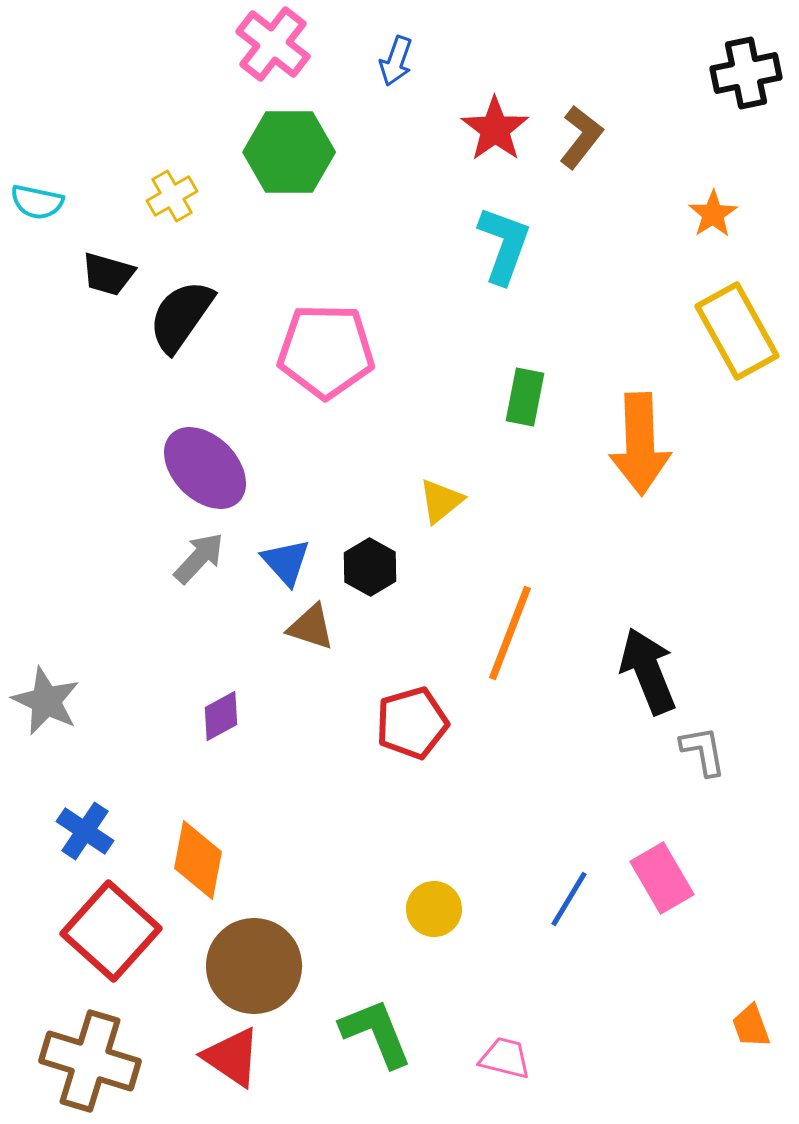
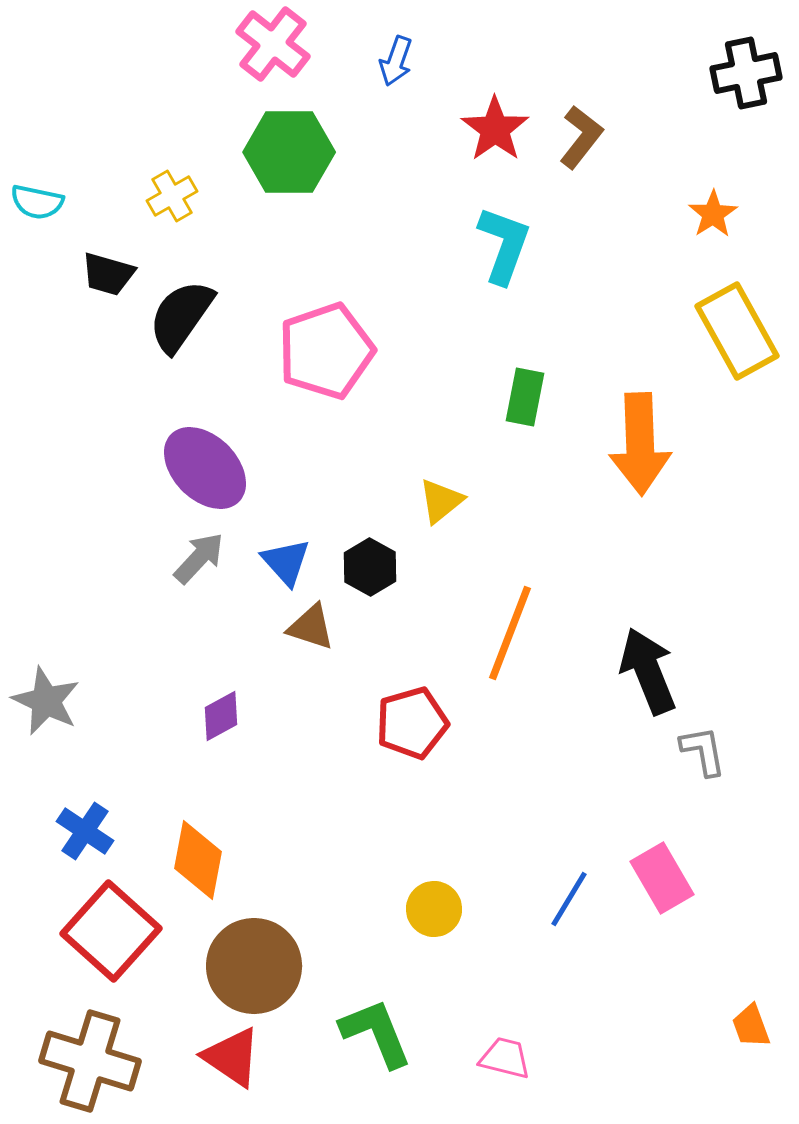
pink pentagon: rotated 20 degrees counterclockwise
